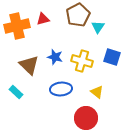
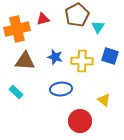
brown pentagon: moved 1 px left
orange cross: moved 3 px down
blue square: moved 2 px left, 1 px up
yellow cross: rotated 15 degrees counterclockwise
brown triangle: moved 4 px left, 4 px up; rotated 40 degrees counterclockwise
yellow triangle: moved 7 px right, 8 px down
red circle: moved 6 px left, 3 px down
